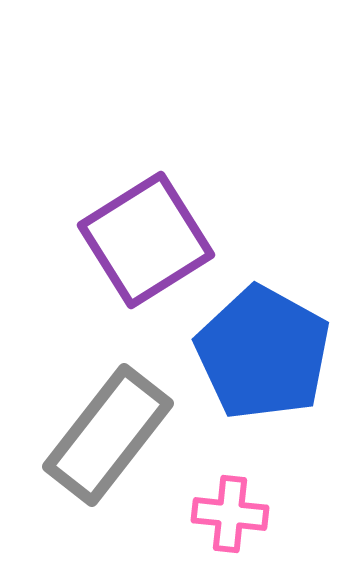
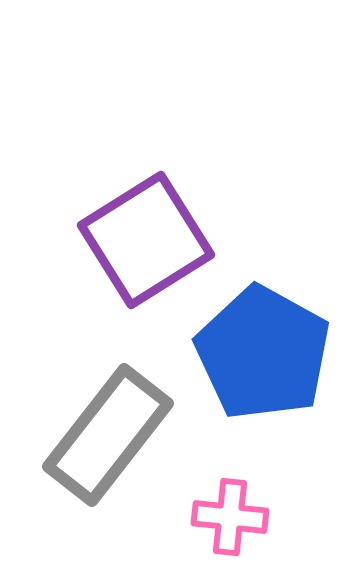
pink cross: moved 3 px down
